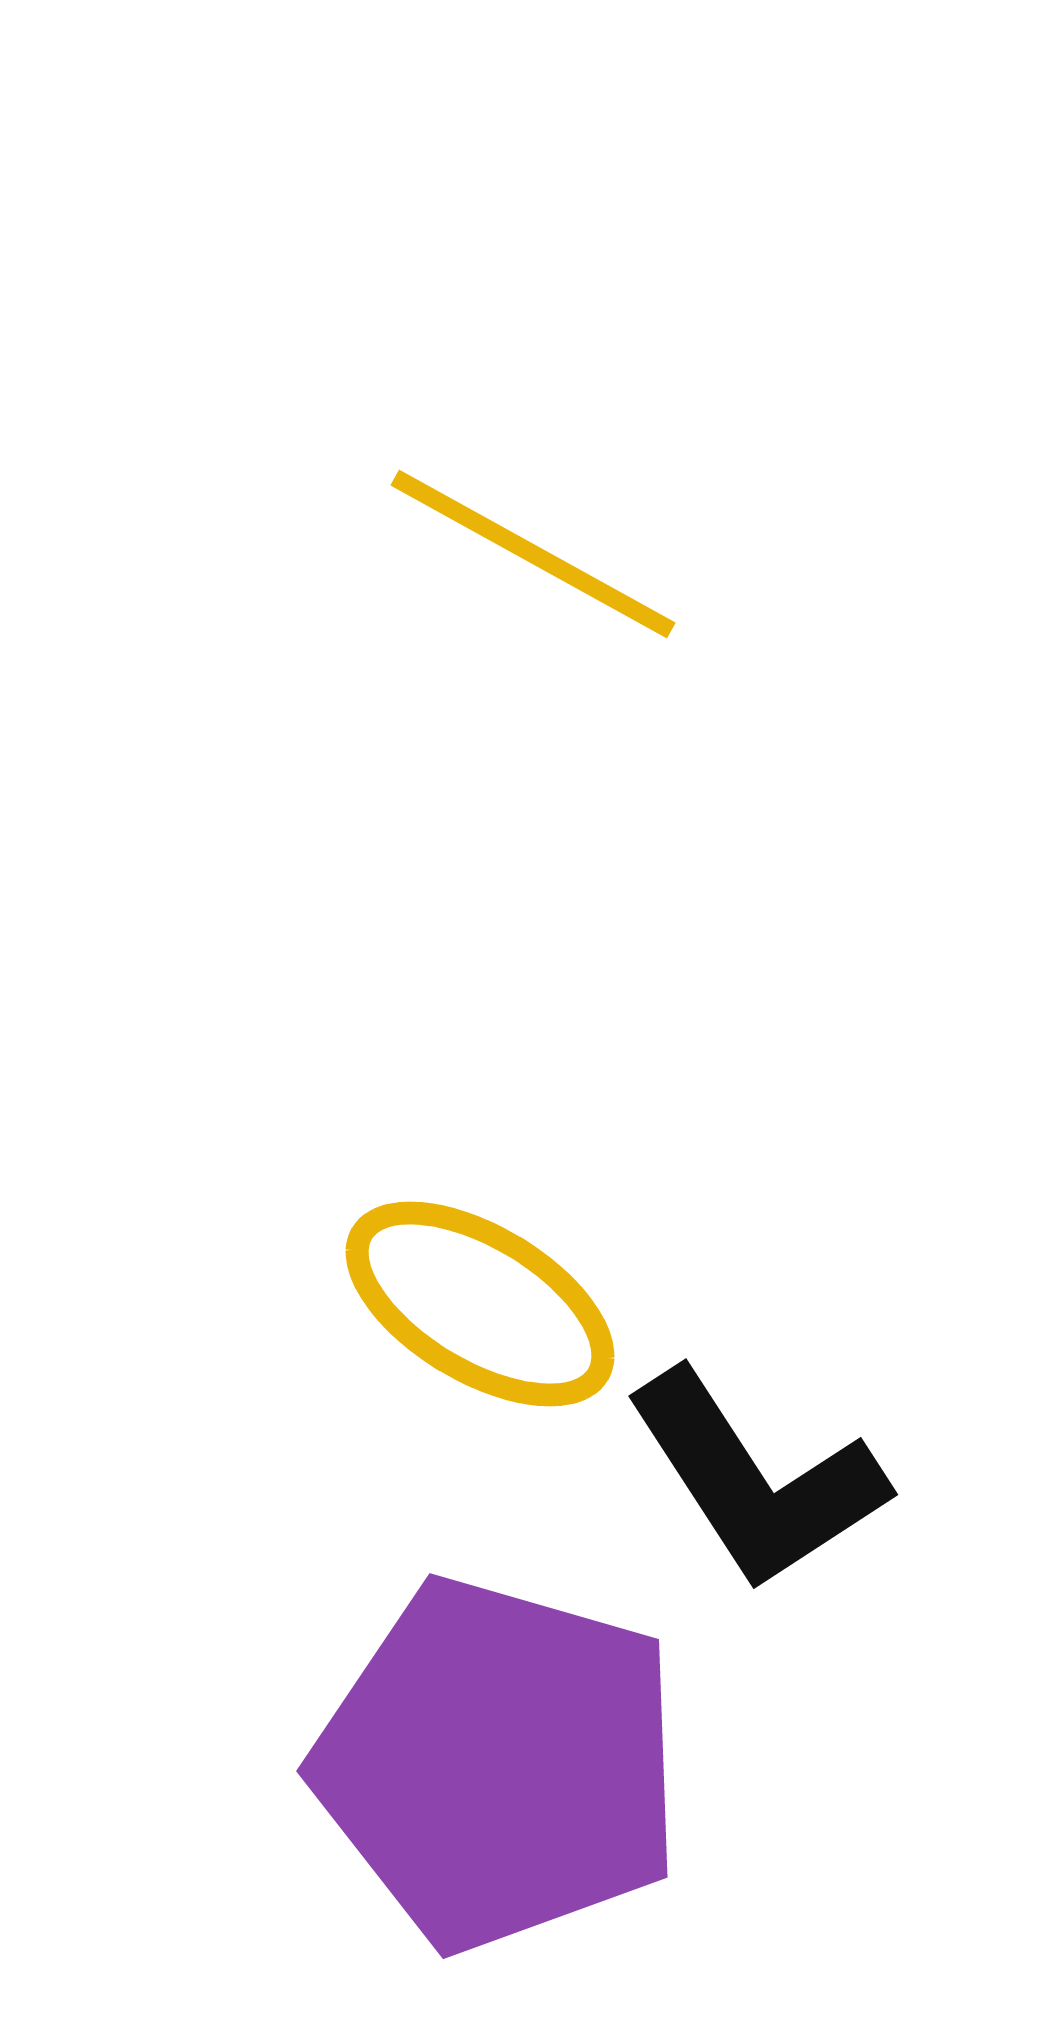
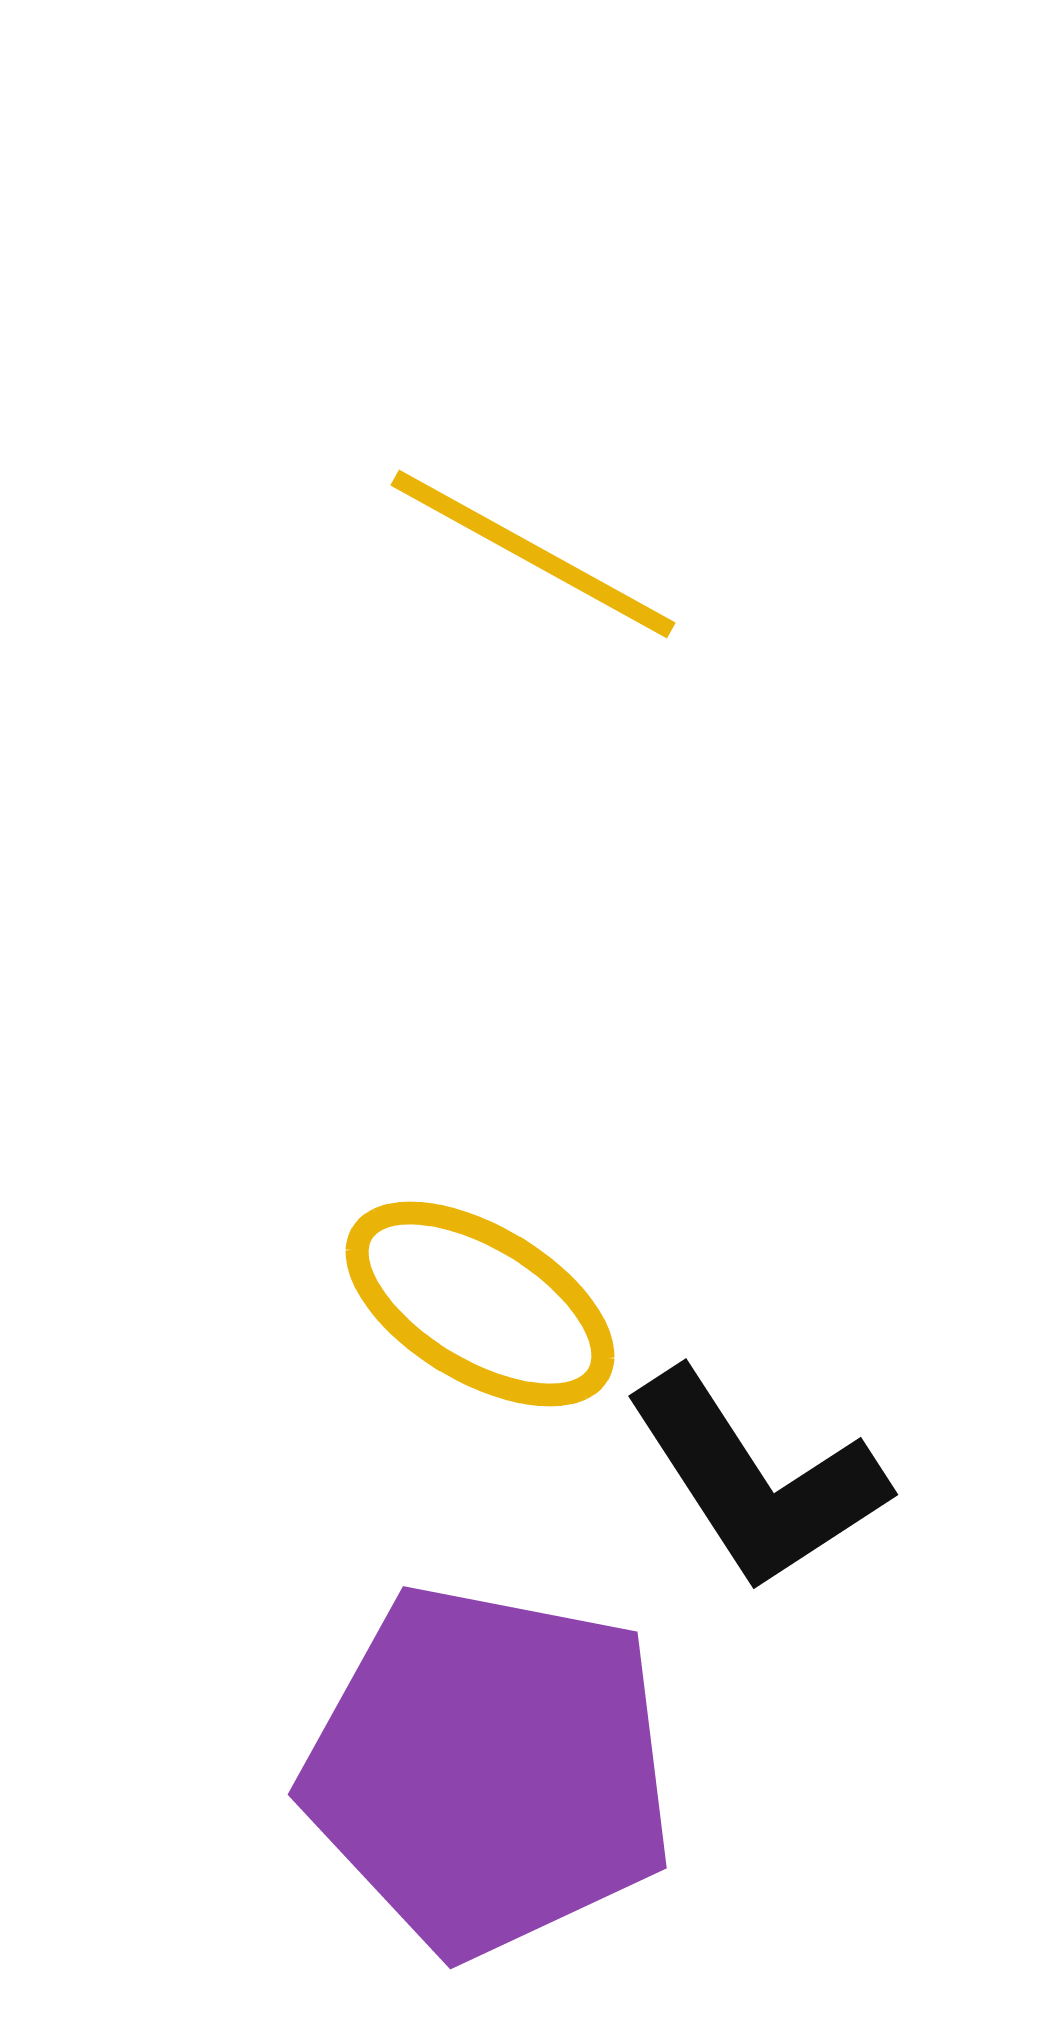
purple pentagon: moved 10 px left, 6 px down; rotated 5 degrees counterclockwise
